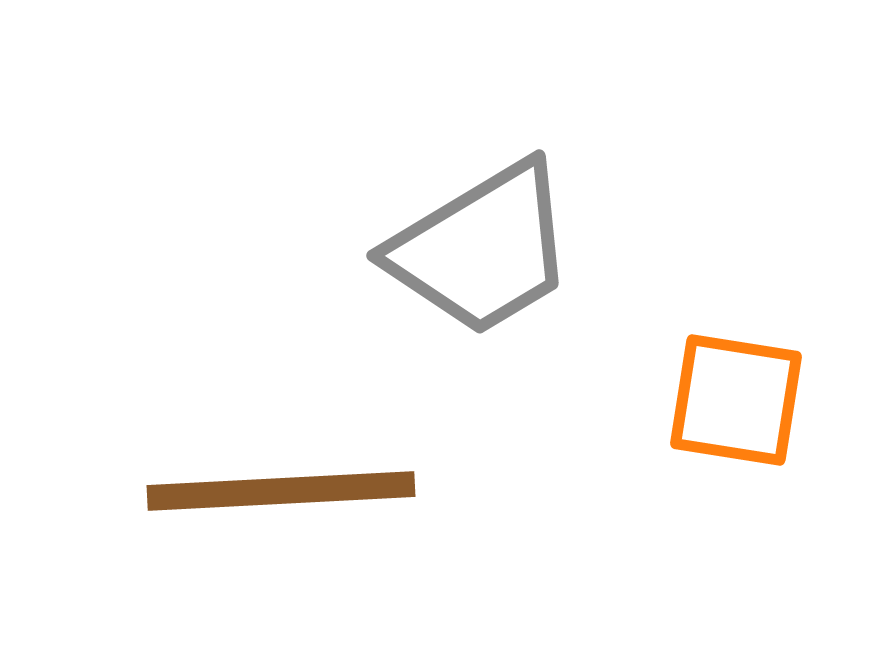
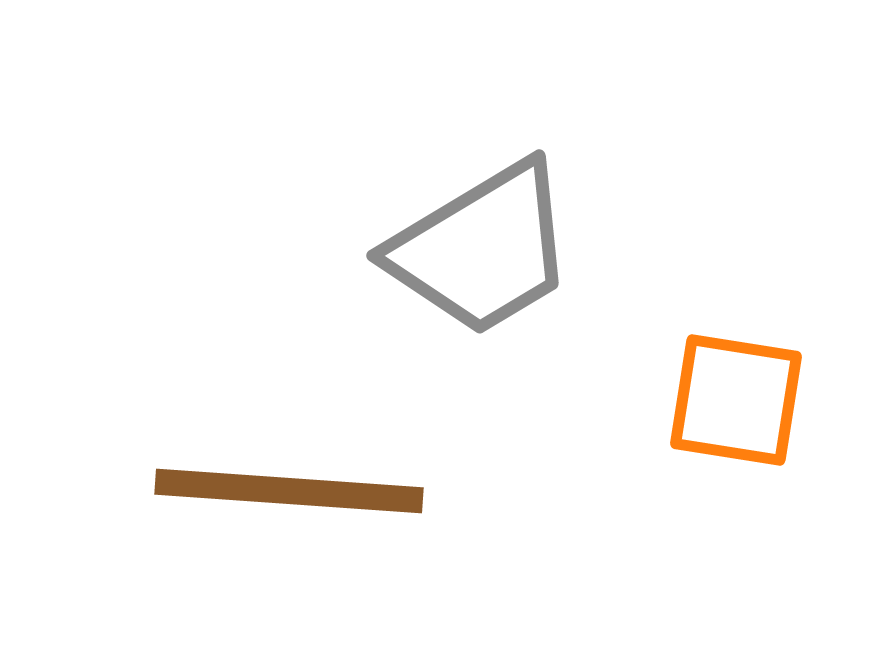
brown line: moved 8 px right; rotated 7 degrees clockwise
